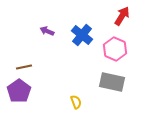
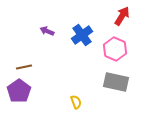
blue cross: rotated 15 degrees clockwise
gray rectangle: moved 4 px right
